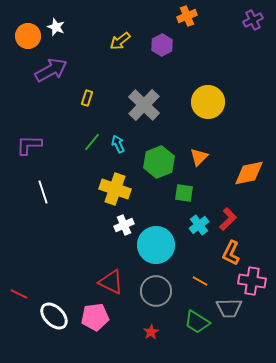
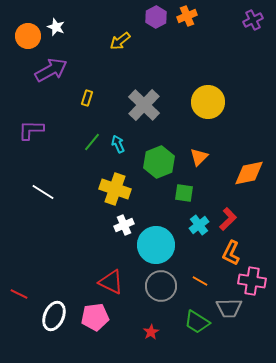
purple hexagon: moved 6 px left, 28 px up
purple L-shape: moved 2 px right, 15 px up
white line: rotated 40 degrees counterclockwise
gray circle: moved 5 px right, 5 px up
white ellipse: rotated 68 degrees clockwise
